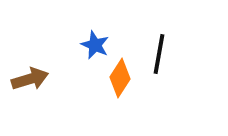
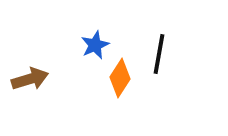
blue star: rotated 24 degrees clockwise
